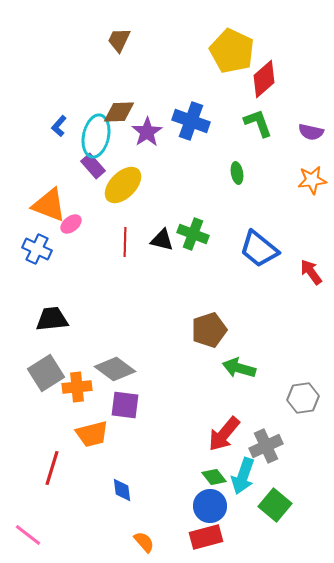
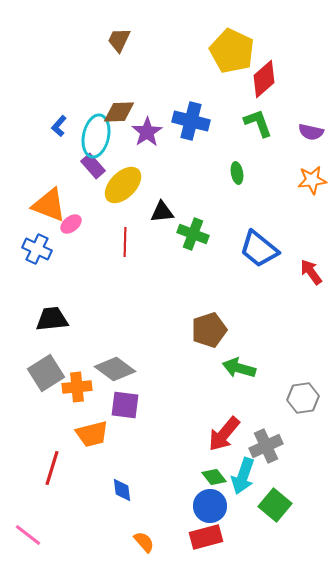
blue cross at (191, 121): rotated 6 degrees counterclockwise
black triangle at (162, 240): moved 28 px up; rotated 20 degrees counterclockwise
